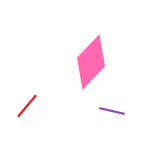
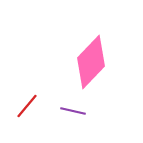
purple line: moved 39 px left
